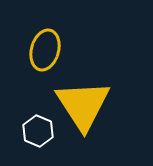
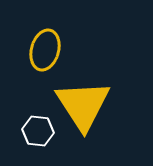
white hexagon: rotated 16 degrees counterclockwise
